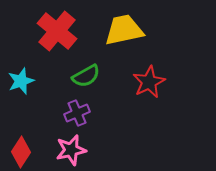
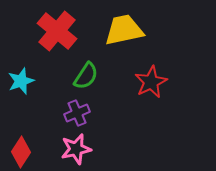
green semicircle: rotated 28 degrees counterclockwise
red star: moved 2 px right
pink star: moved 5 px right, 1 px up
